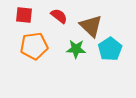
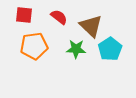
red semicircle: moved 1 px down
